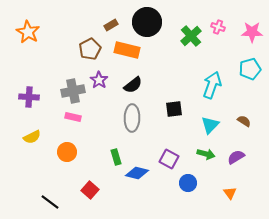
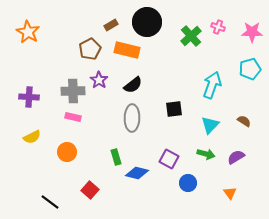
gray cross: rotated 10 degrees clockwise
